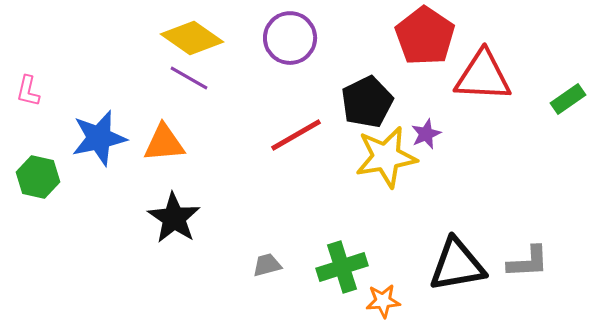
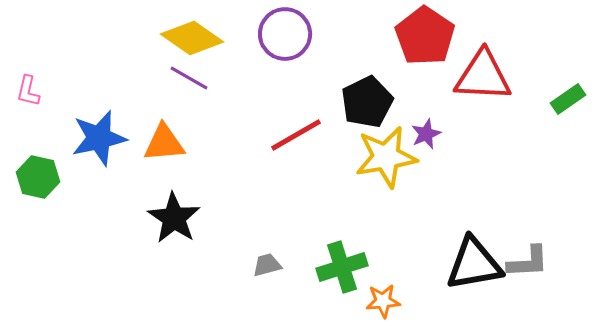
purple circle: moved 5 px left, 4 px up
black triangle: moved 17 px right, 1 px up
